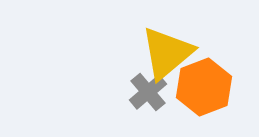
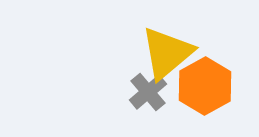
orange hexagon: moved 1 px right, 1 px up; rotated 8 degrees counterclockwise
